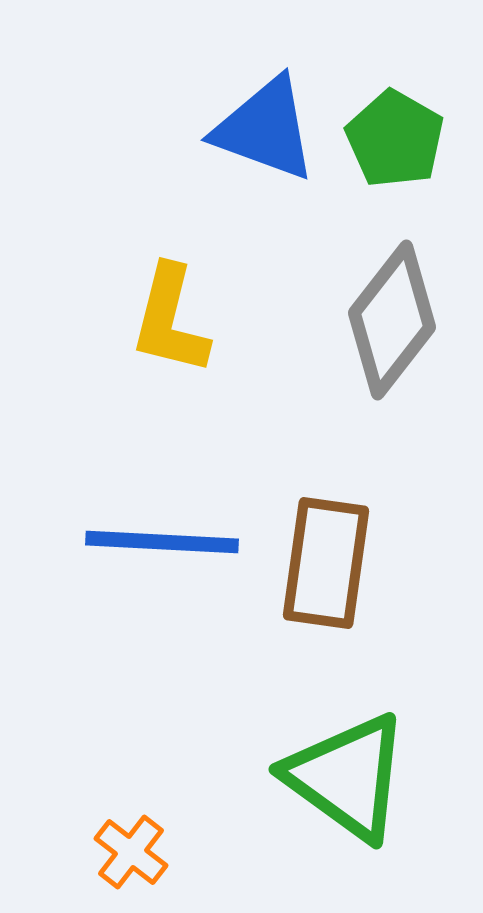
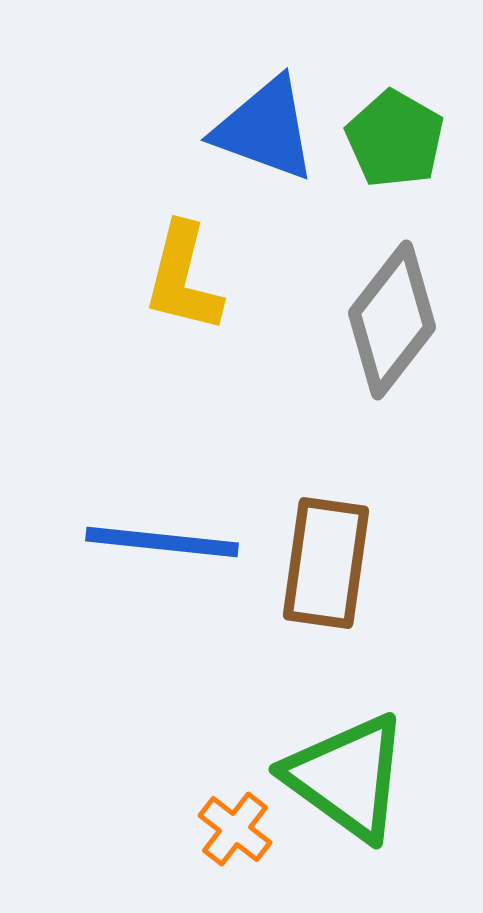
yellow L-shape: moved 13 px right, 42 px up
blue line: rotated 3 degrees clockwise
orange cross: moved 104 px right, 23 px up
